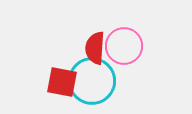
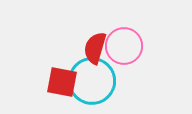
red semicircle: rotated 12 degrees clockwise
